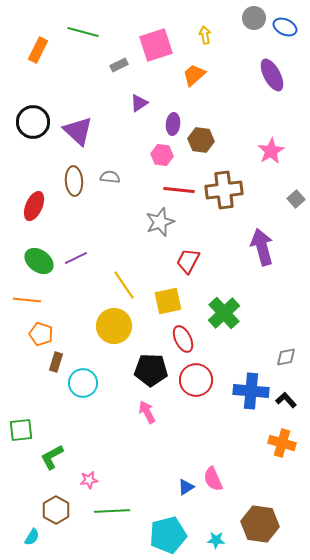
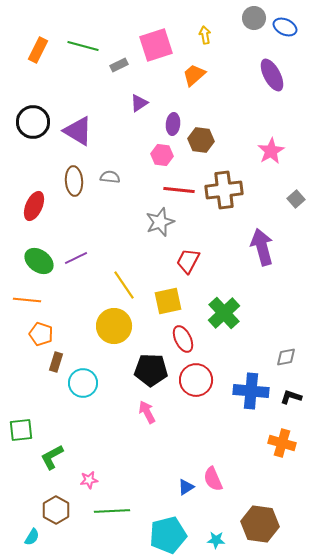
green line at (83, 32): moved 14 px down
purple triangle at (78, 131): rotated 12 degrees counterclockwise
black L-shape at (286, 400): moved 5 px right, 3 px up; rotated 30 degrees counterclockwise
